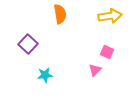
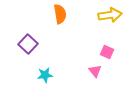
yellow arrow: moved 1 px up
pink triangle: moved 1 px down; rotated 24 degrees counterclockwise
